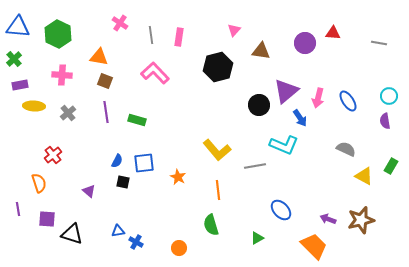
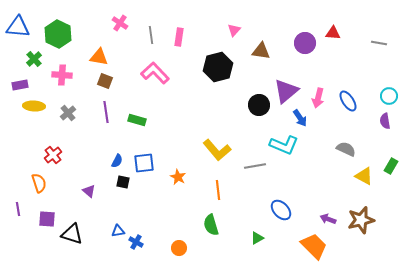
green cross at (14, 59): moved 20 px right
